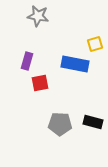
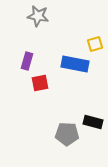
gray pentagon: moved 7 px right, 10 px down
